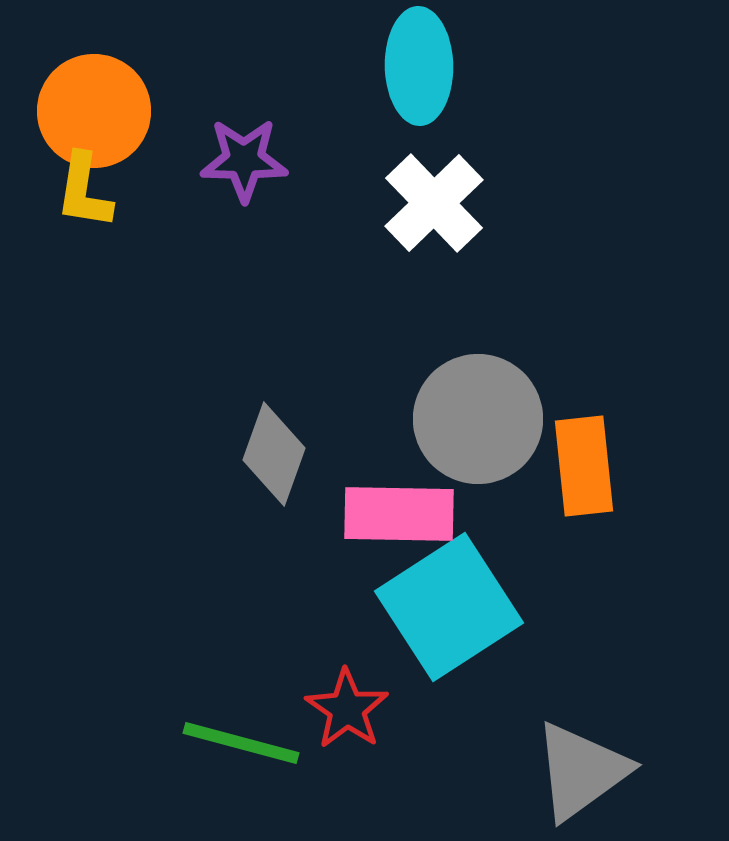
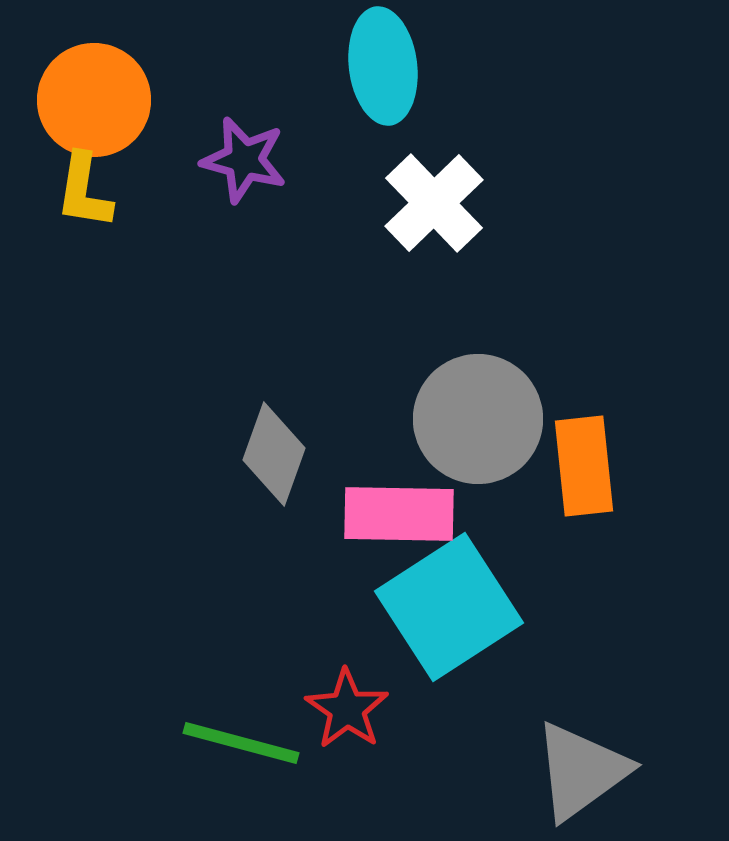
cyan ellipse: moved 36 px left; rotated 6 degrees counterclockwise
orange circle: moved 11 px up
purple star: rotated 14 degrees clockwise
